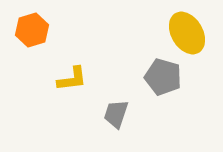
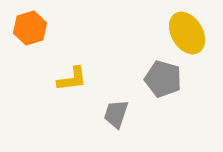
orange hexagon: moved 2 px left, 2 px up
gray pentagon: moved 2 px down
